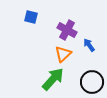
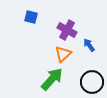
green arrow: moved 1 px left
